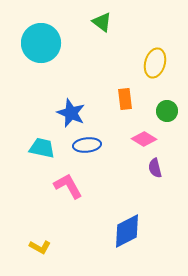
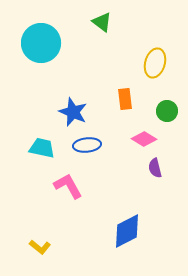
blue star: moved 2 px right, 1 px up
yellow L-shape: rotated 10 degrees clockwise
